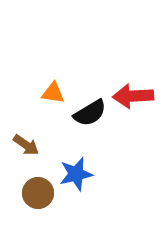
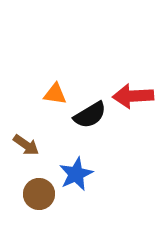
orange triangle: moved 2 px right, 1 px down
black semicircle: moved 2 px down
blue star: rotated 12 degrees counterclockwise
brown circle: moved 1 px right, 1 px down
